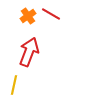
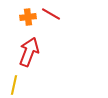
orange cross: moved 1 px down; rotated 28 degrees clockwise
